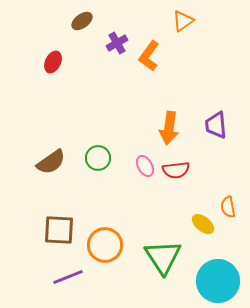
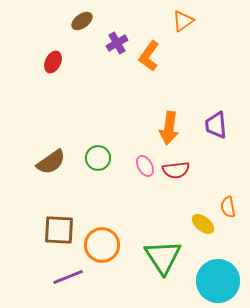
orange circle: moved 3 px left
